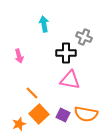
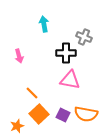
orange star: moved 2 px left, 2 px down
